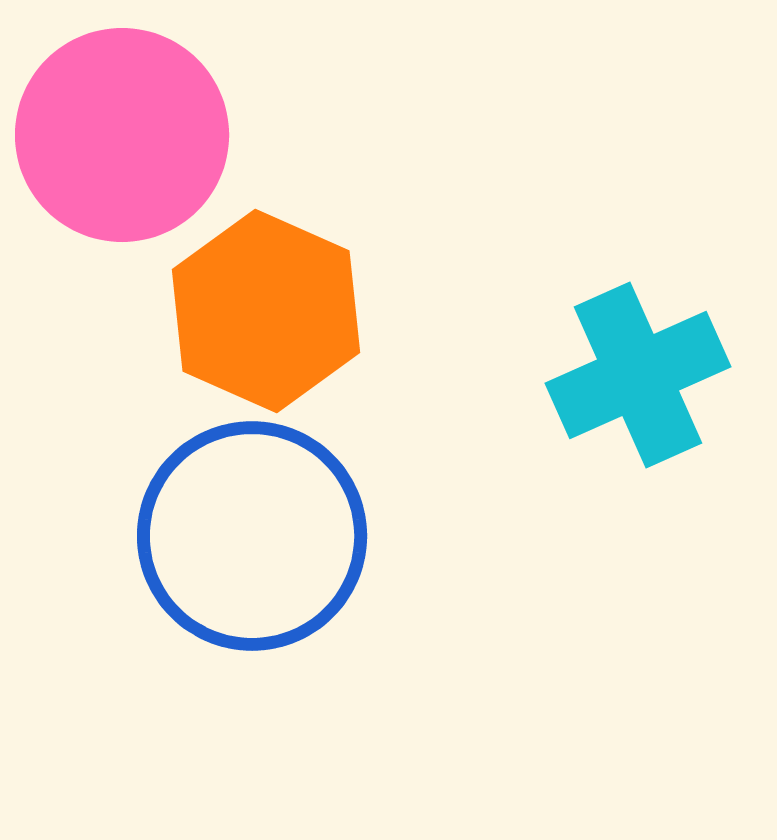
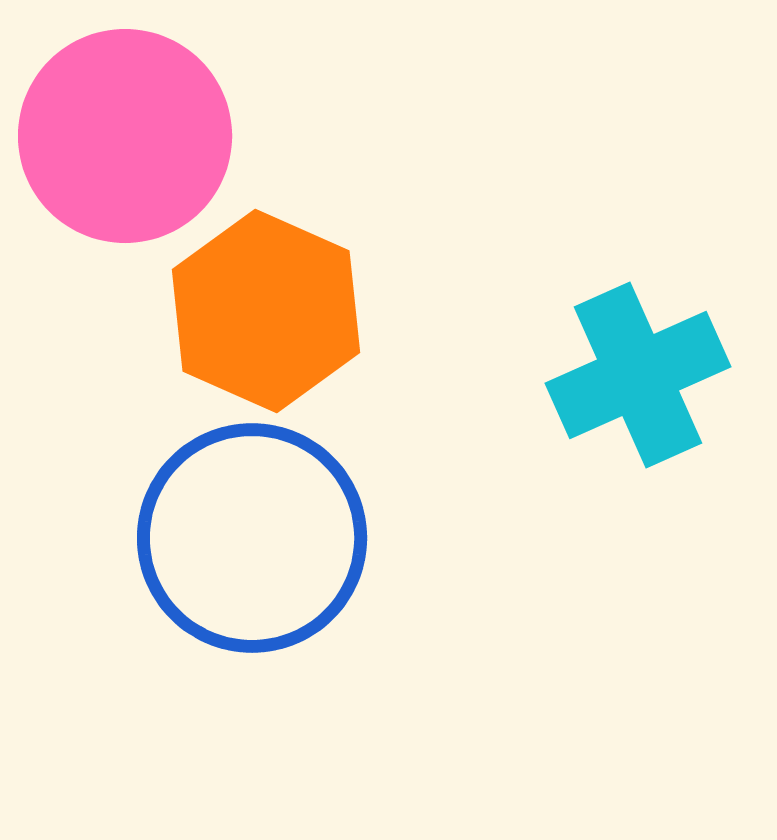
pink circle: moved 3 px right, 1 px down
blue circle: moved 2 px down
